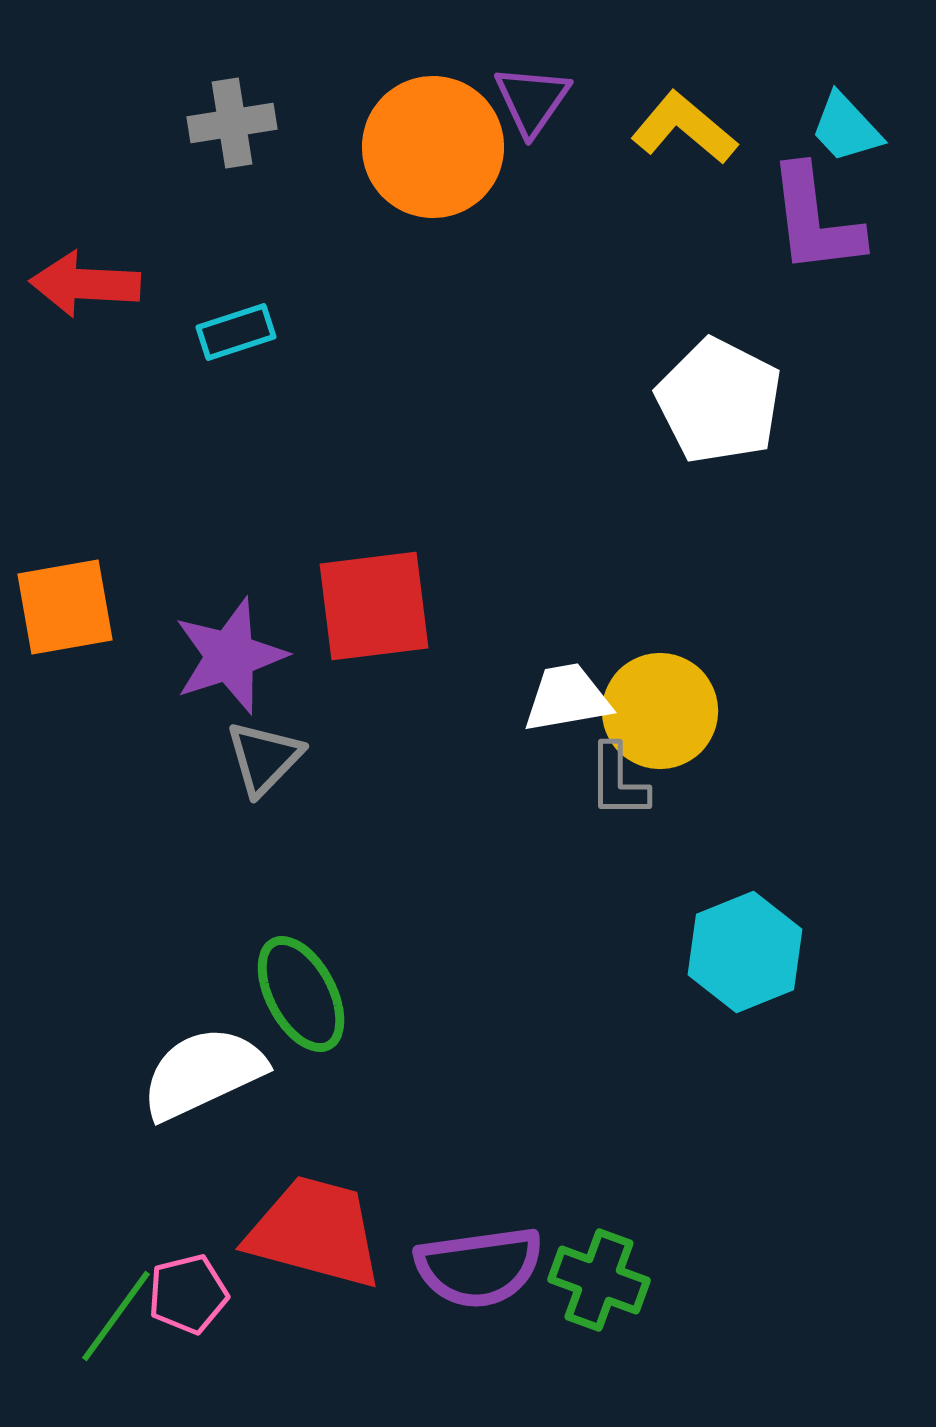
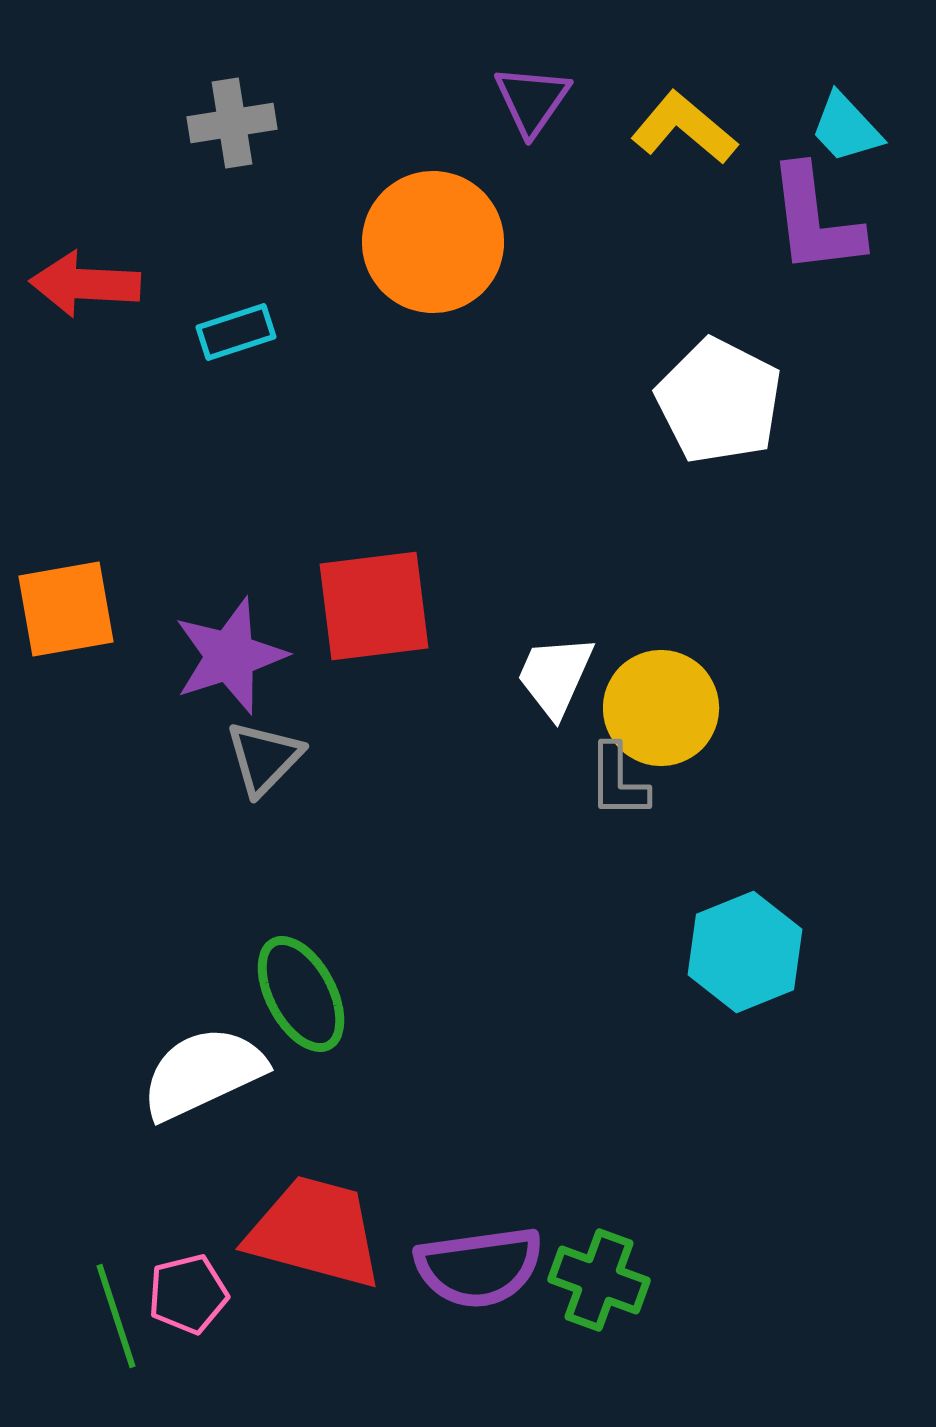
orange circle: moved 95 px down
orange square: moved 1 px right, 2 px down
white trapezoid: moved 12 px left, 22 px up; rotated 56 degrees counterclockwise
yellow circle: moved 1 px right, 3 px up
green line: rotated 54 degrees counterclockwise
